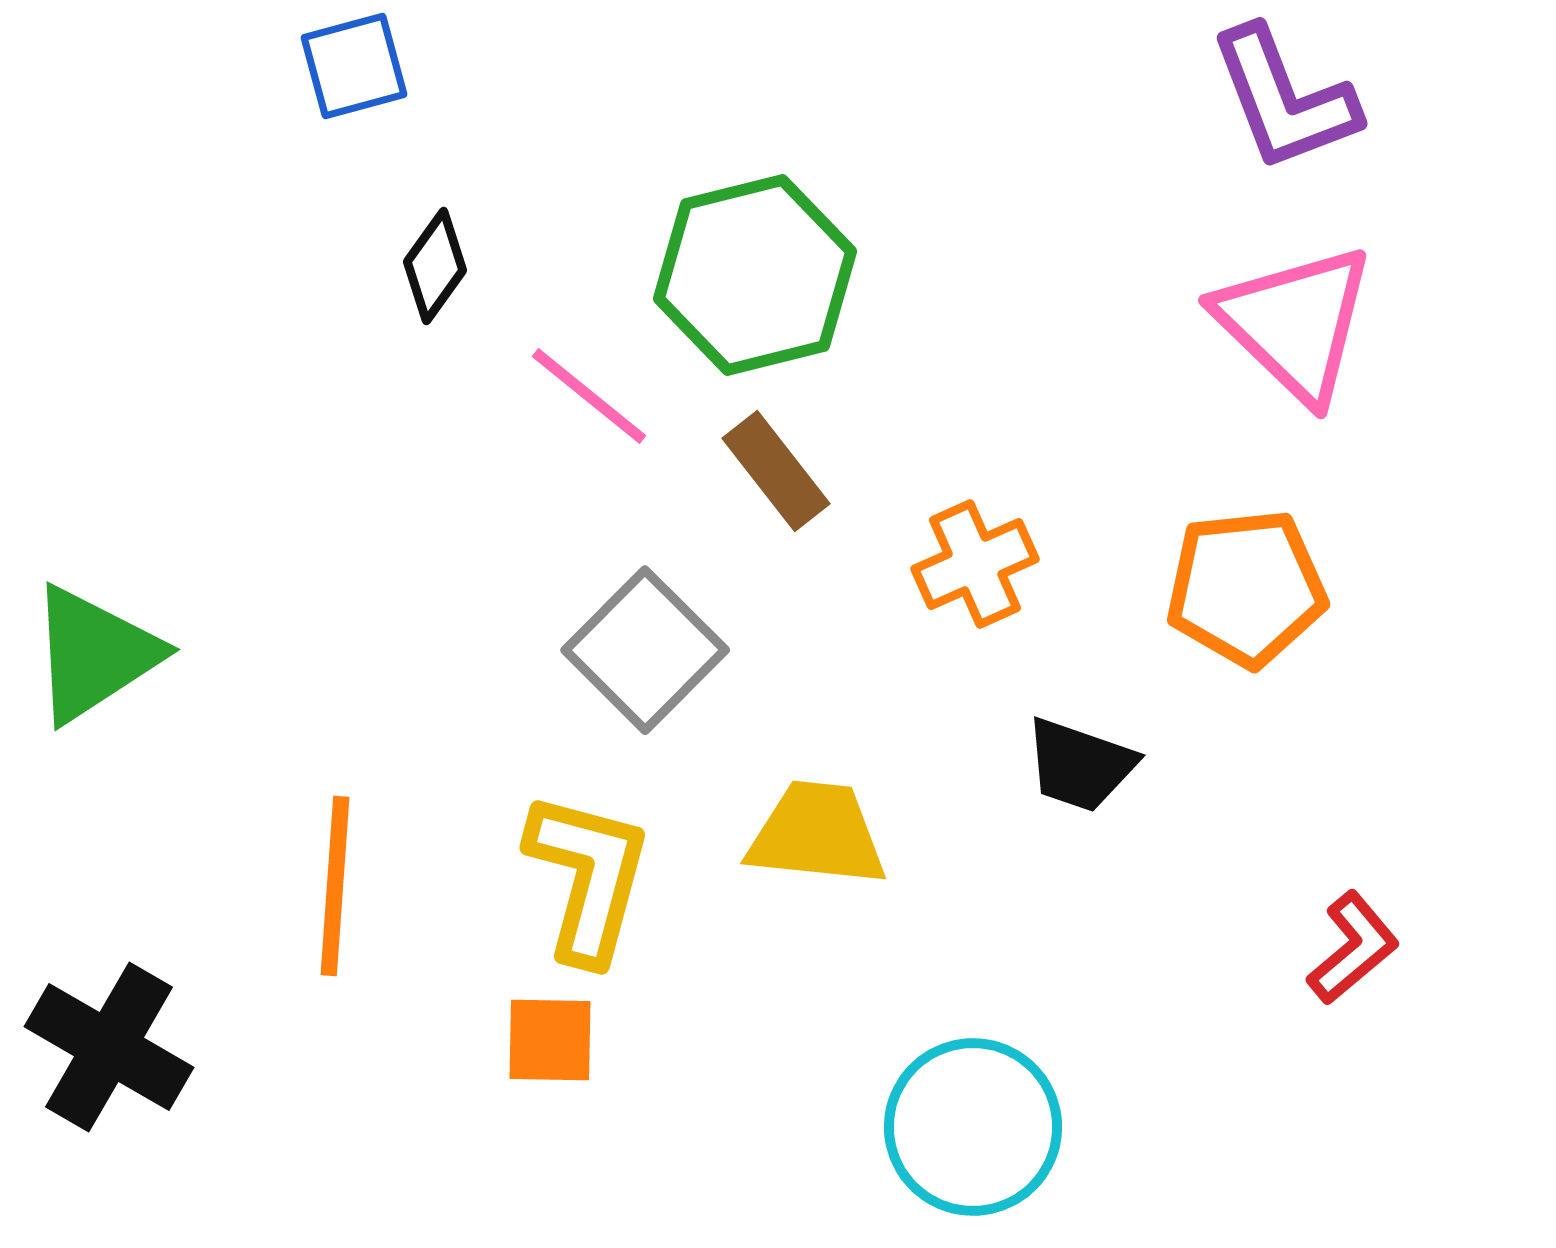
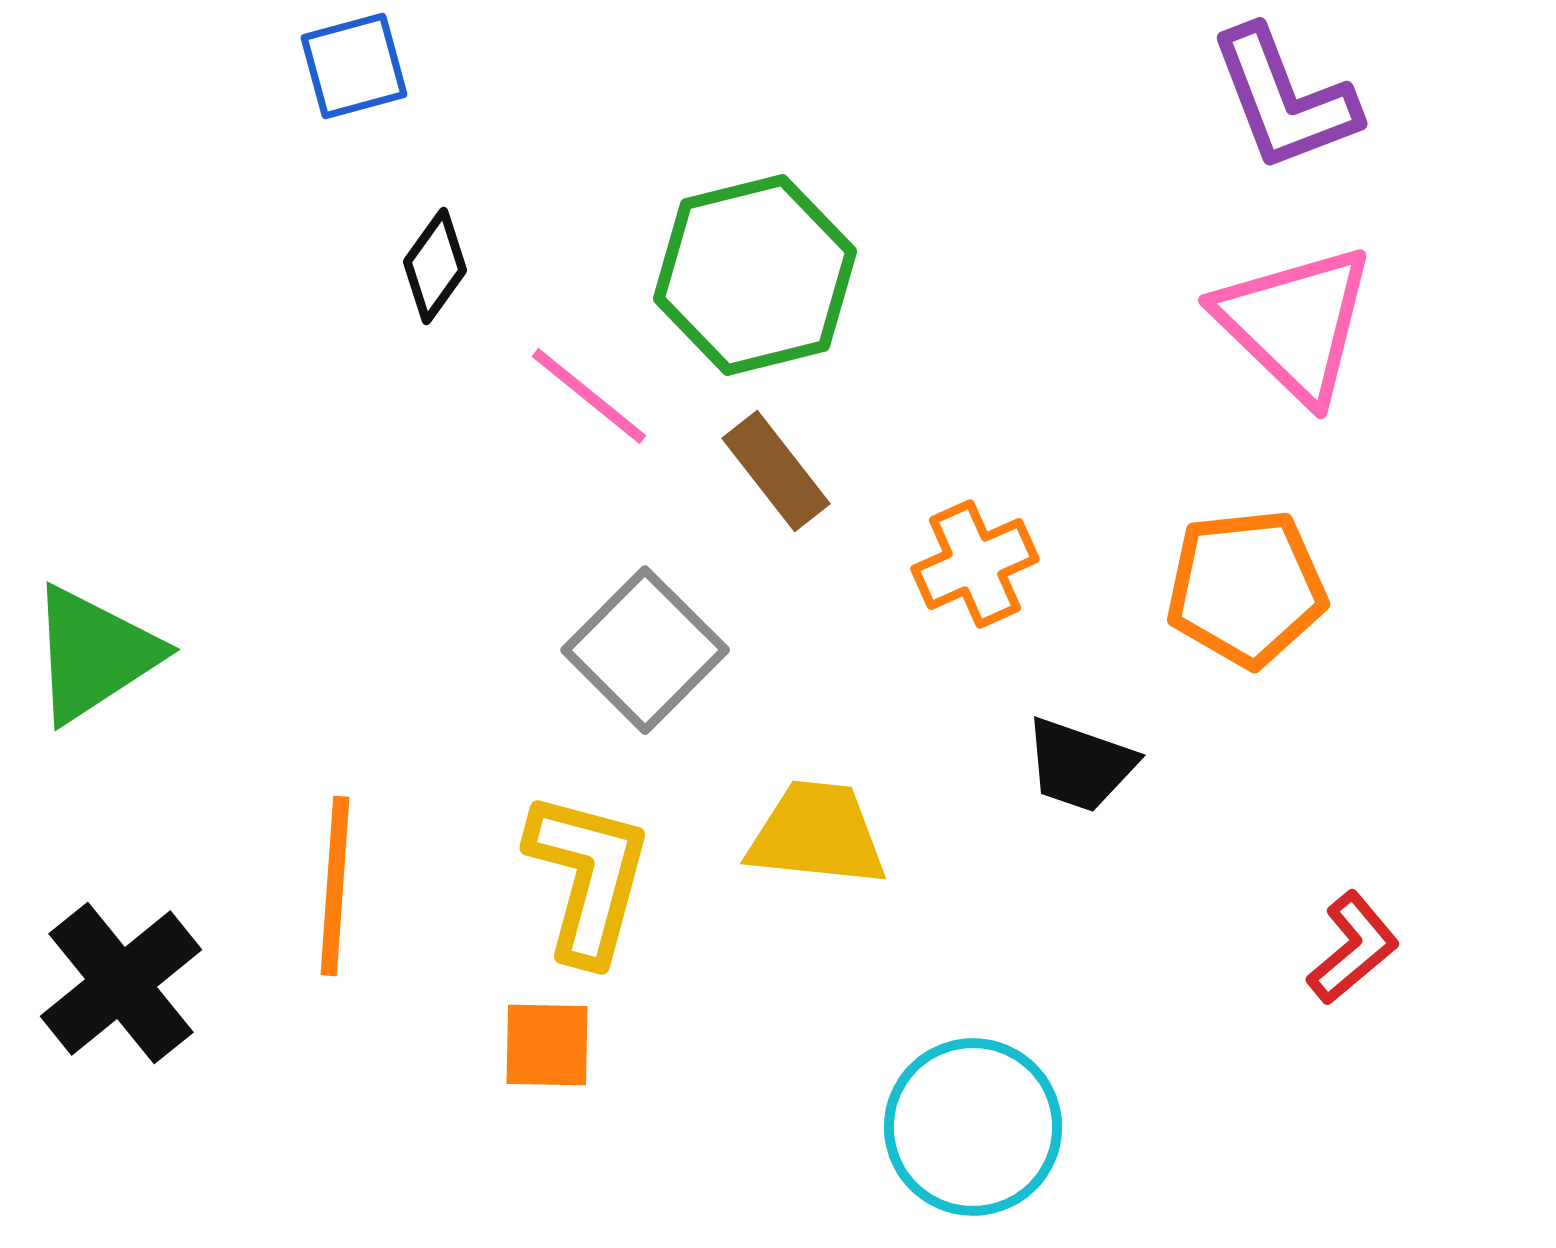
orange square: moved 3 px left, 5 px down
black cross: moved 12 px right, 64 px up; rotated 21 degrees clockwise
